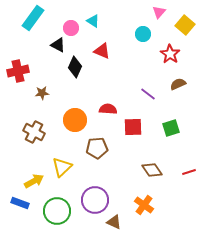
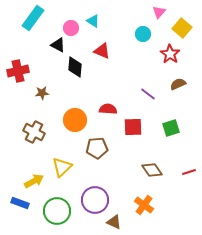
yellow square: moved 3 px left, 3 px down
black diamond: rotated 20 degrees counterclockwise
